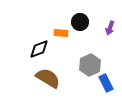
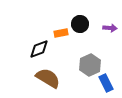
black circle: moved 2 px down
purple arrow: rotated 104 degrees counterclockwise
orange rectangle: rotated 16 degrees counterclockwise
